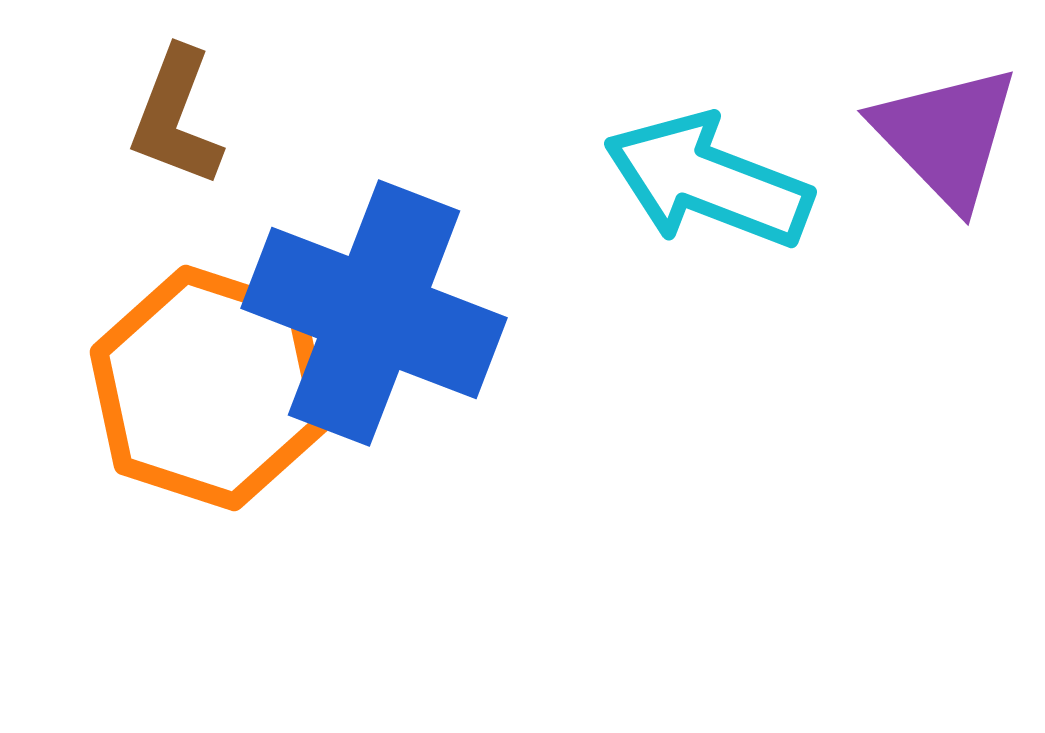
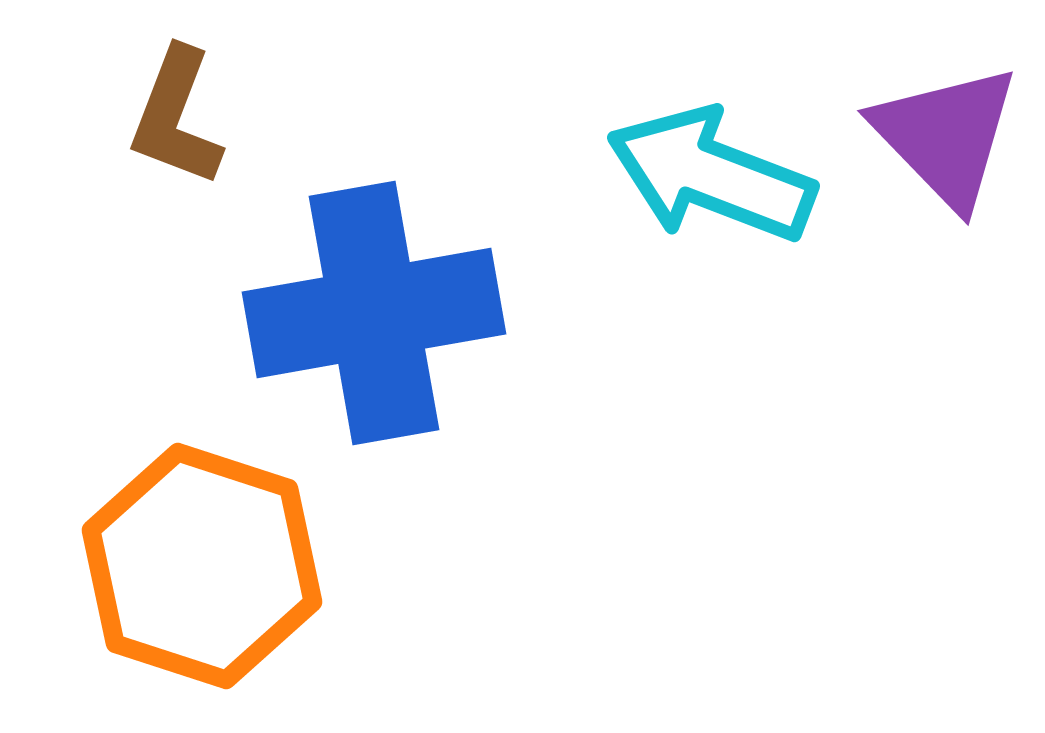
cyan arrow: moved 3 px right, 6 px up
blue cross: rotated 31 degrees counterclockwise
orange hexagon: moved 8 px left, 178 px down
